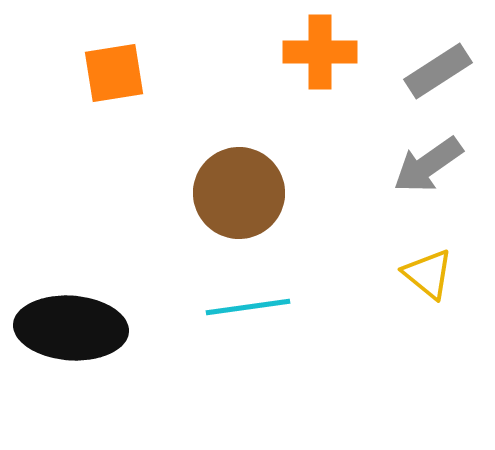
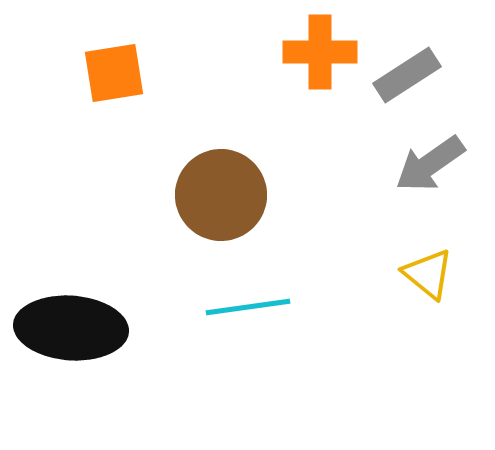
gray rectangle: moved 31 px left, 4 px down
gray arrow: moved 2 px right, 1 px up
brown circle: moved 18 px left, 2 px down
